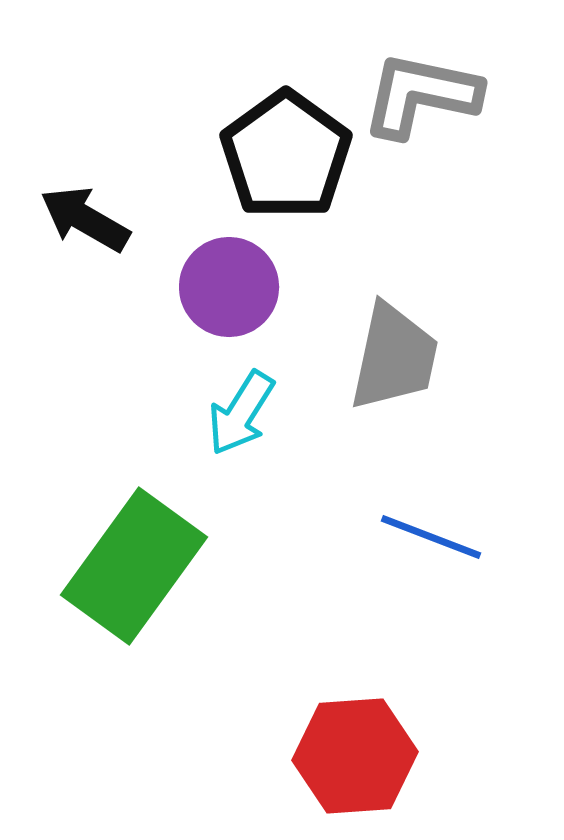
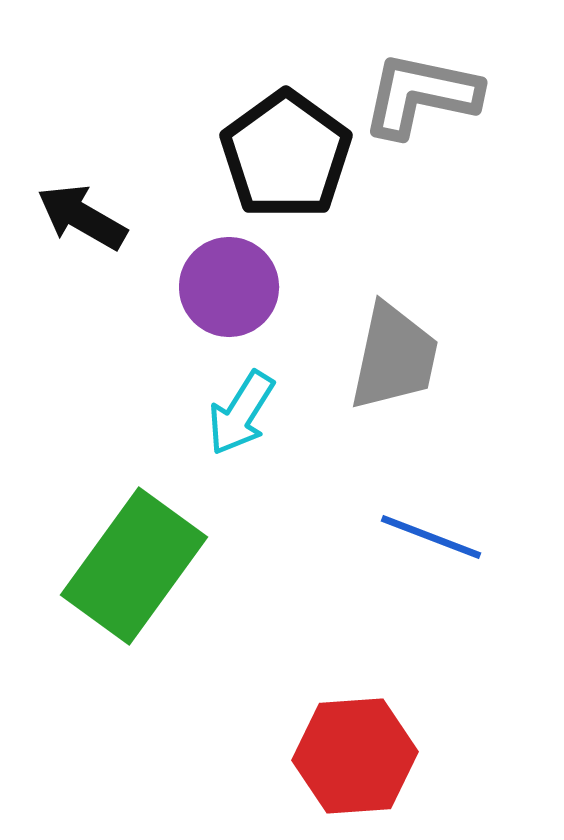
black arrow: moved 3 px left, 2 px up
